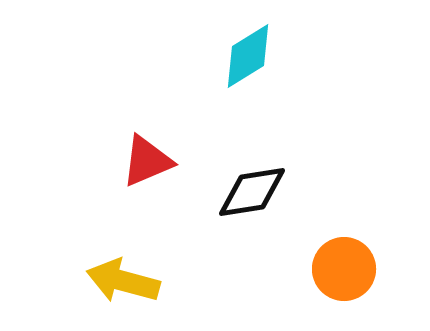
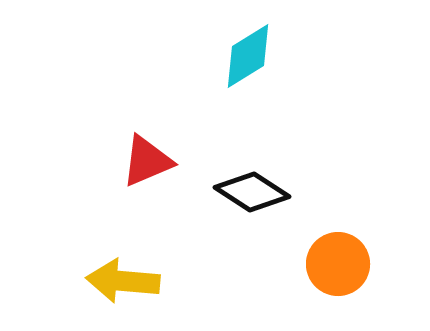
black diamond: rotated 42 degrees clockwise
orange circle: moved 6 px left, 5 px up
yellow arrow: rotated 10 degrees counterclockwise
